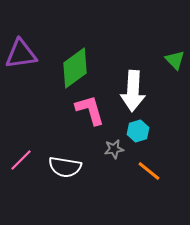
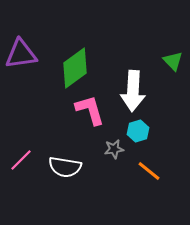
green triangle: moved 2 px left, 1 px down
